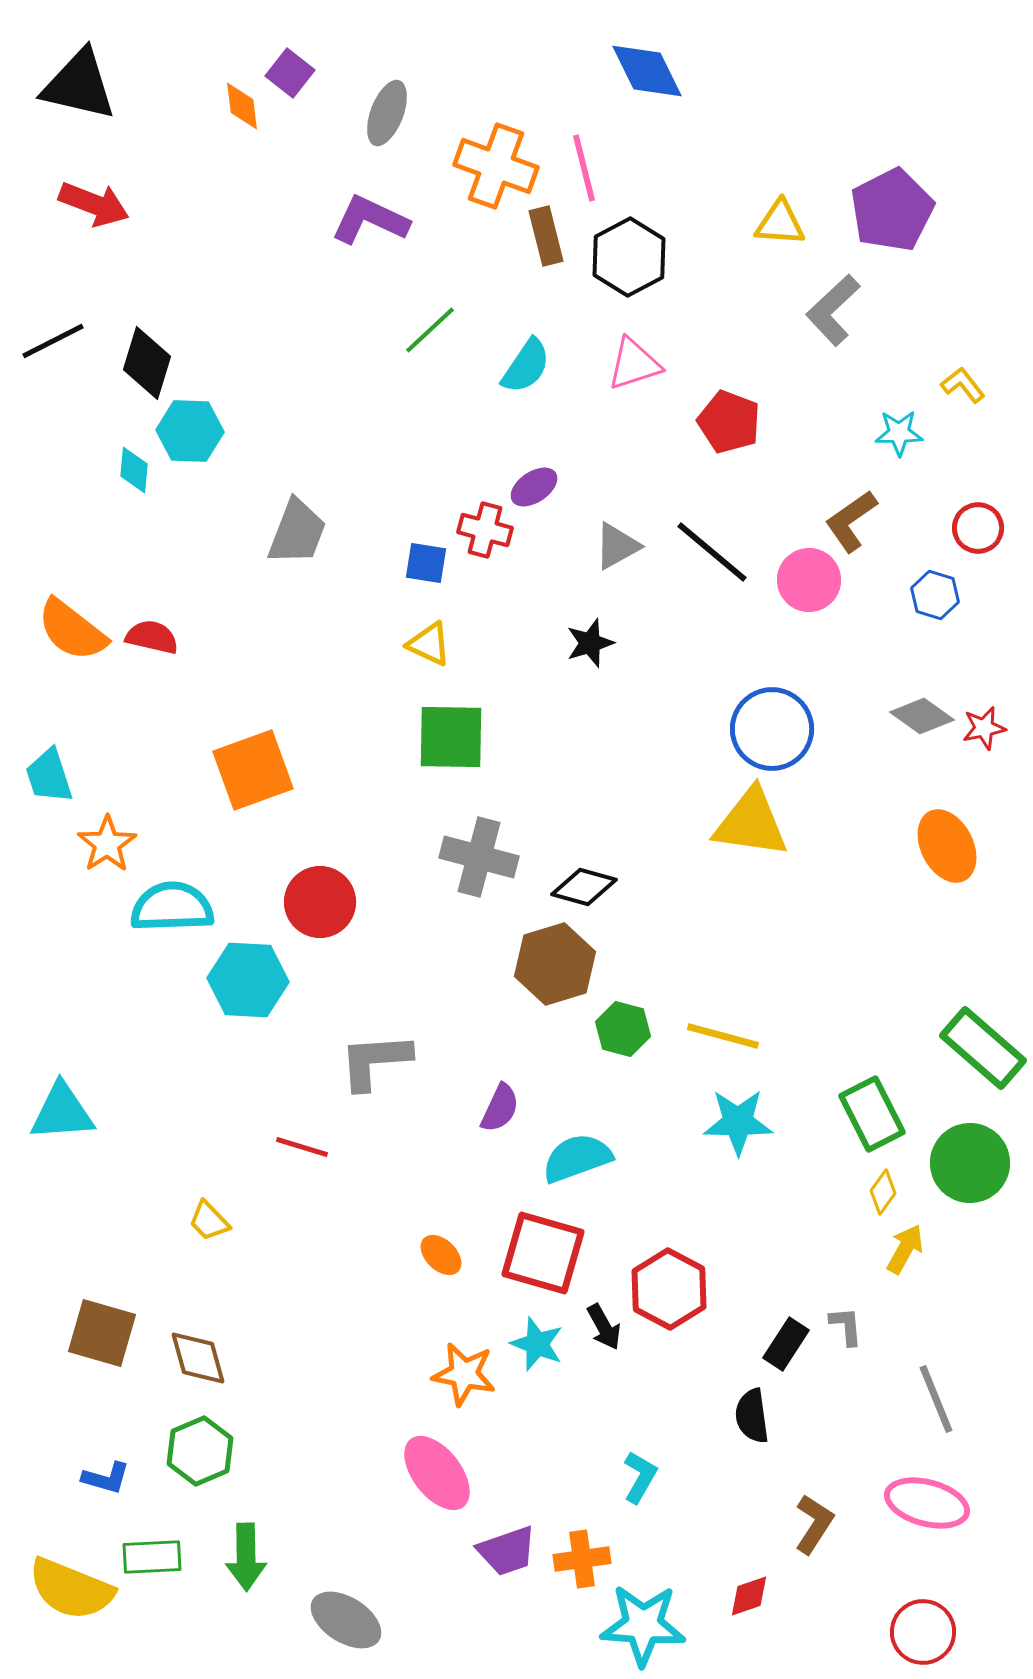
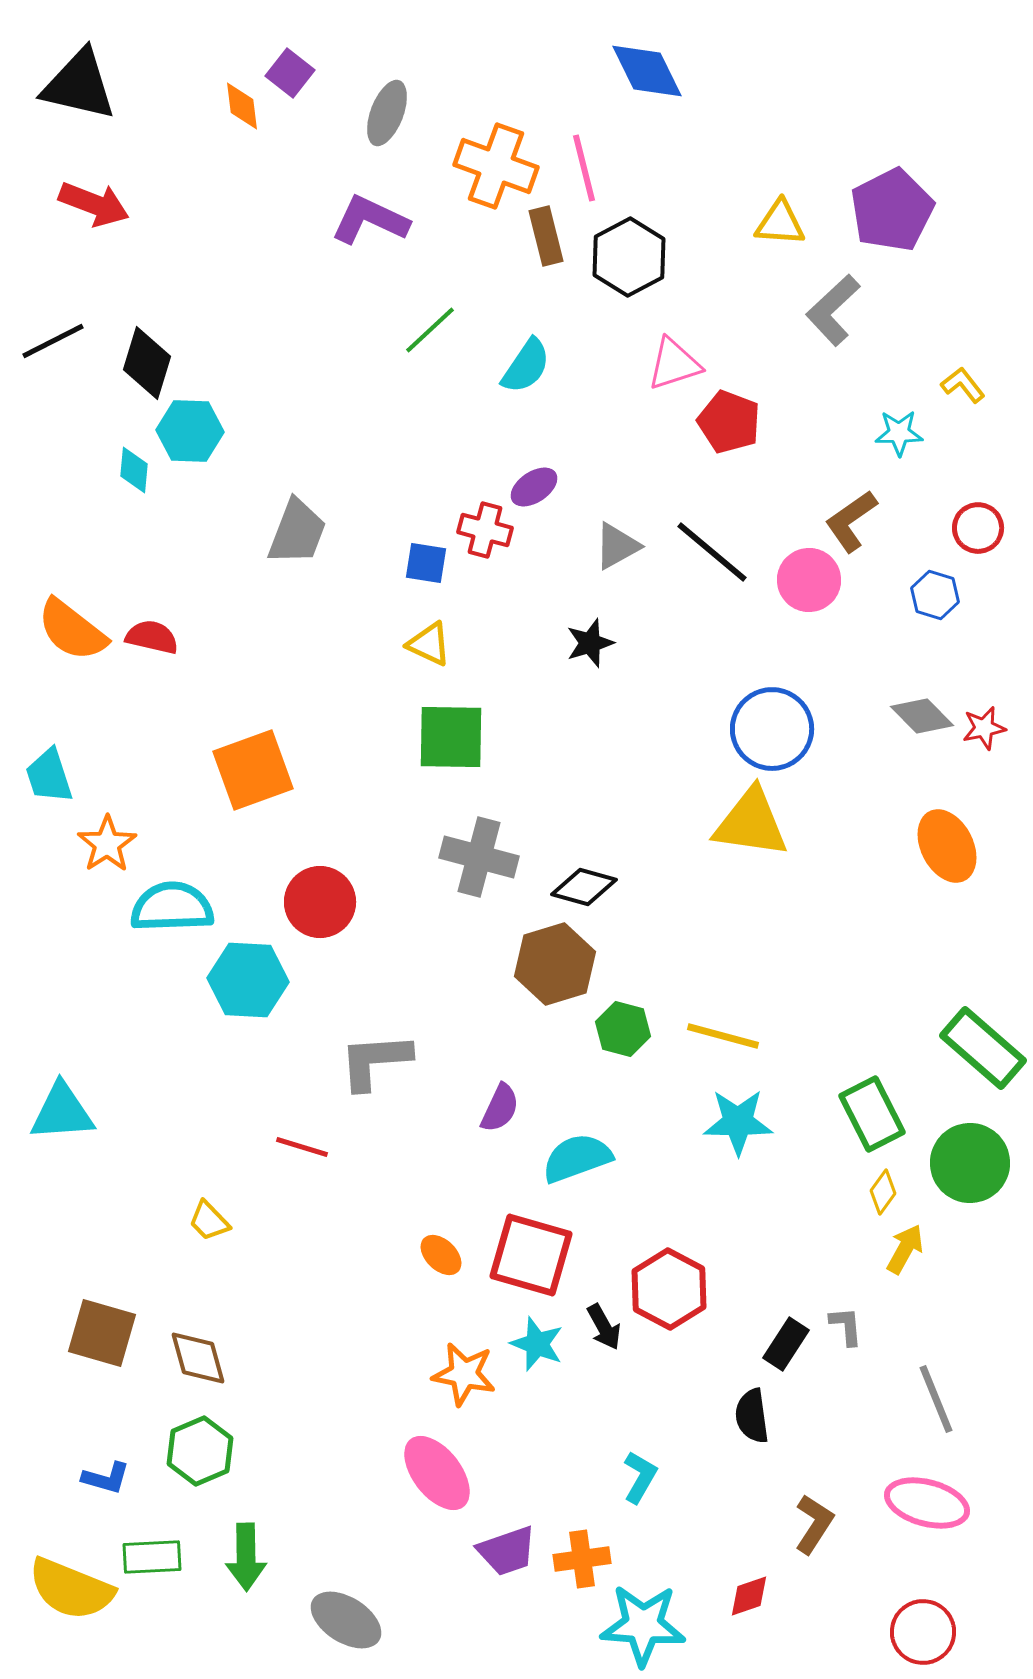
pink triangle at (634, 364): moved 40 px right
gray diamond at (922, 716): rotated 10 degrees clockwise
red square at (543, 1253): moved 12 px left, 2 px down
